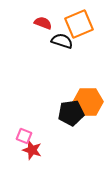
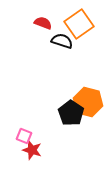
orange square: rotated 12 degrees counterclockwise
orange hexagon: rotated 16 degrees clockwise
black pentagon: rotated 30 degrees counterclockwise
